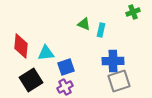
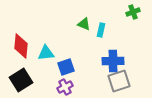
black square: moved 10 px left
